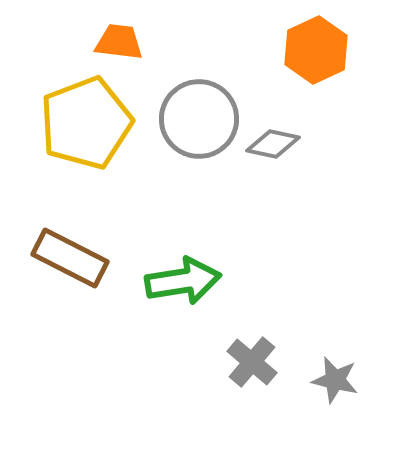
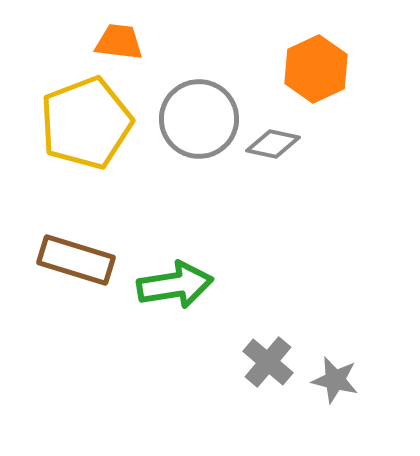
orange hexagon: moved 19 px down
brown rectangle: moved 6 px right, 2 px down; rotated 10 degrees counterclockwise
green arrow: moved 8 px left, 4 px down
gray cross: moved 16 px right
